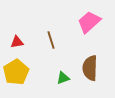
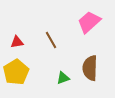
brown line: rotated 12 degrees counterclockwise
